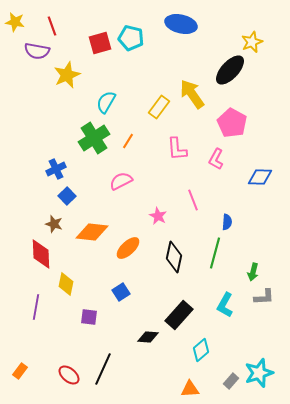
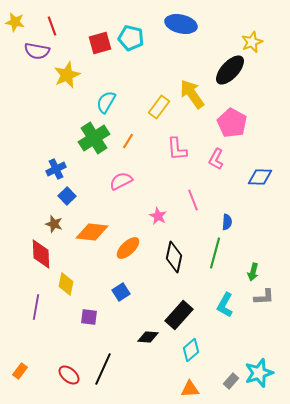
cyan diamond at (201, 350): moved 10 px left
